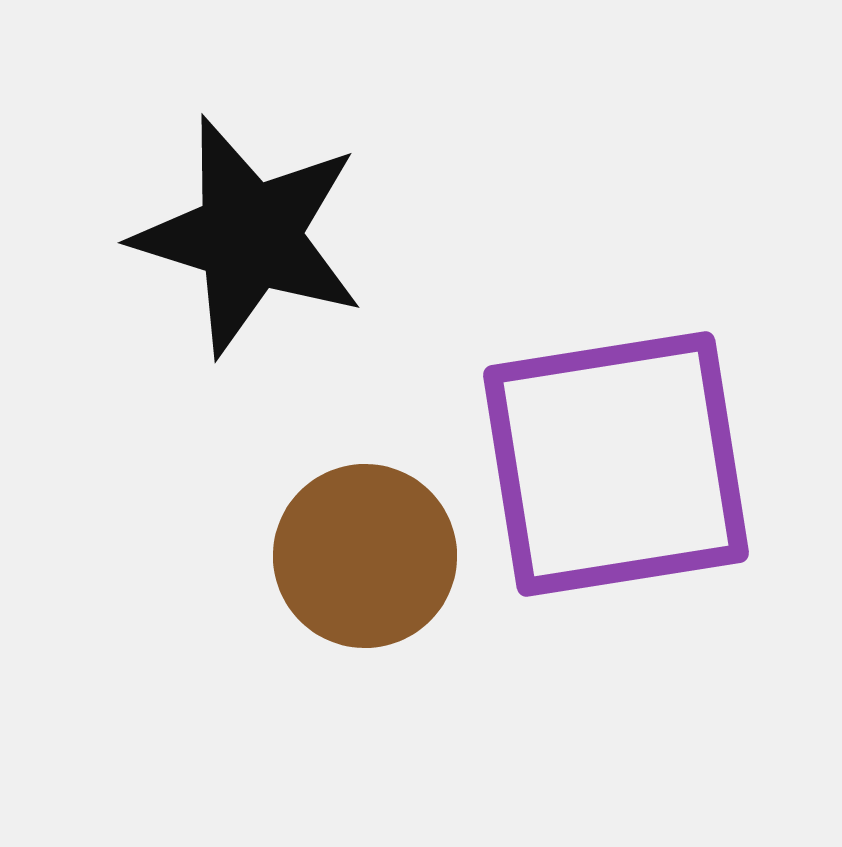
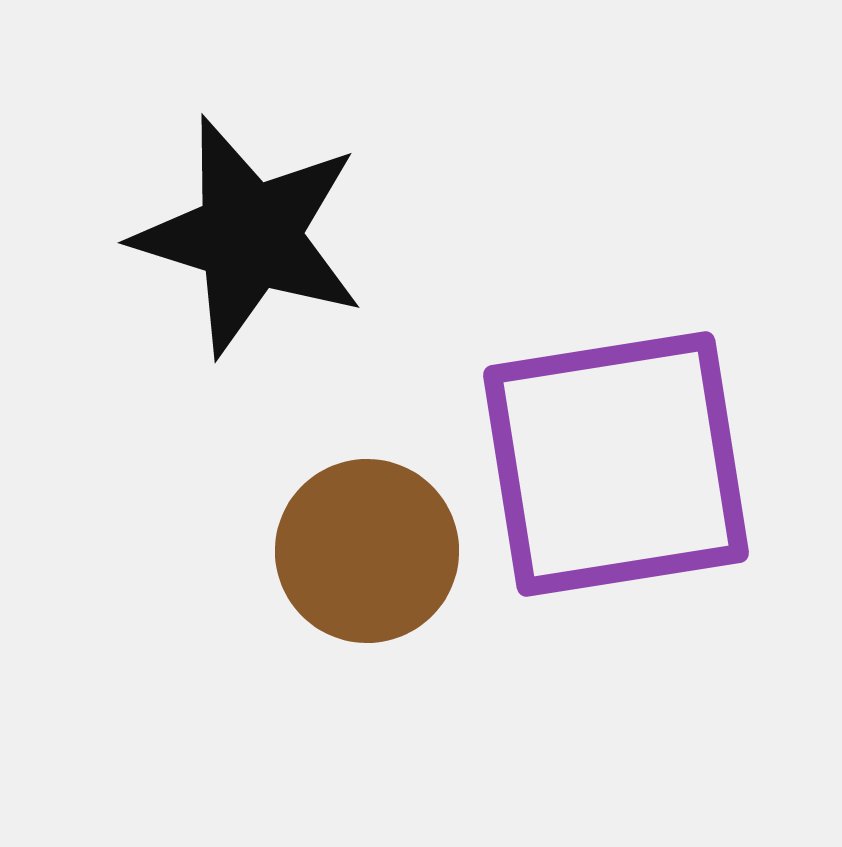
brown circle: moved 2 px right, 5 px up
